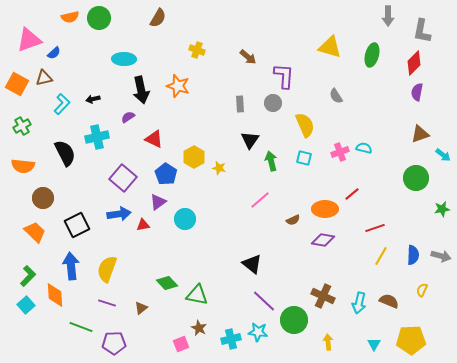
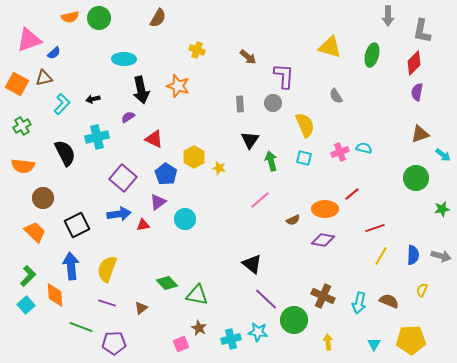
purple line at (264, 301): moved 2 px right, 2 px up
